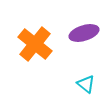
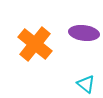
purple ellipse: rotated 24 degrees clockwise
